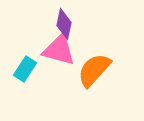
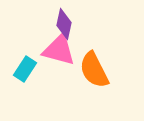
orange semicircle: rotated 69 degrees counterclockwise
